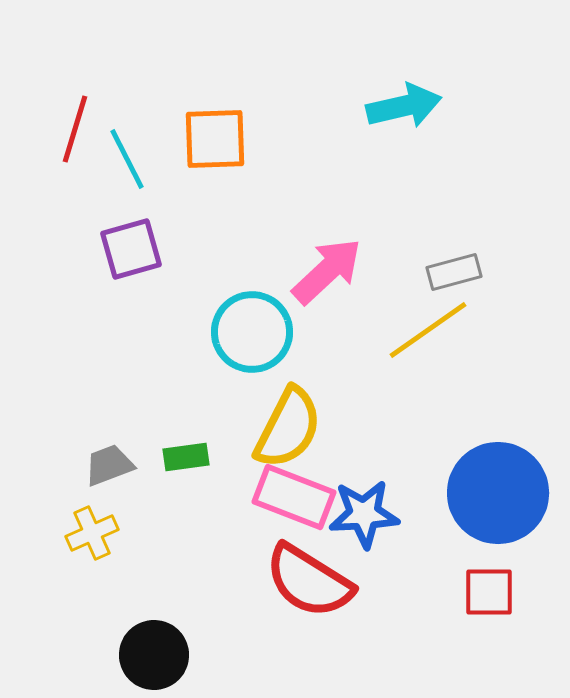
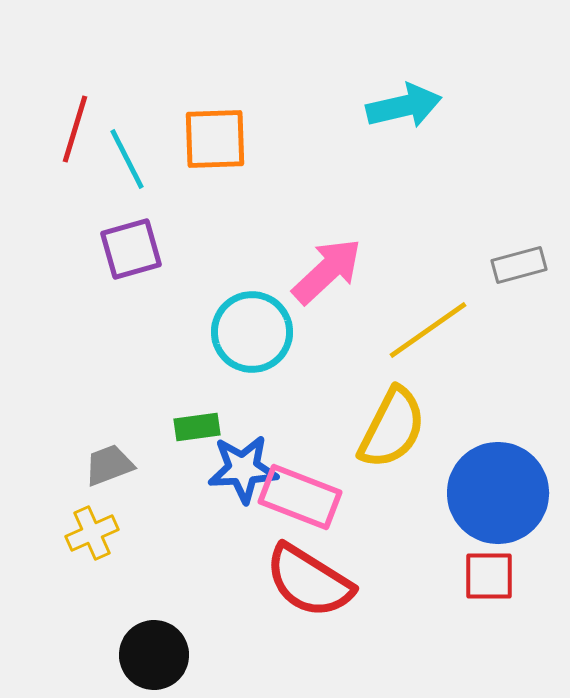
gray rectangle: moved 65 px right, 7 px up
yellow semicircle: moved 104 px right
green rectangle: moved 11 px right, 30 px up
pink rectangle: moved 6 px right
blue star: moved 121 px left, 45 px up
red square: moved 16 px up
